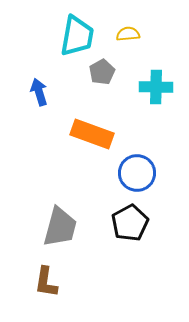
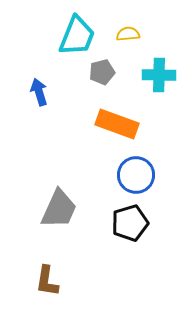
cyan trapezoid: rotated 12 degrees clockwise
gray pentagon: rotated 15 degrees clockwise
cyan cross: moved 3 px right, 12 px up
orange rectangle: moved 25 px right, 10 px up
blue circle: moved 1 px left, 2 px down
black pentagon: rotated 12 degrees clockwise
gray trapezoid: moved 1 px left, 18 px up; rotated 9 degrees clockwise
brown L-shape: moved 1 px right, 1 px up
